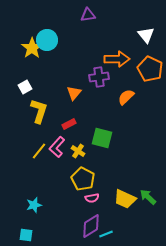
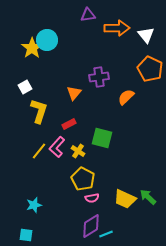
orange arrow: moved 31 px up
